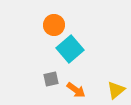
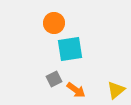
orange circle: moved 2 px up
cyan square: rotated 32 degrees clockwise
gray square: moved 3 px right; rotated 14 degrees counterclockwise
